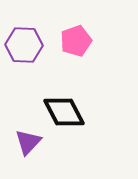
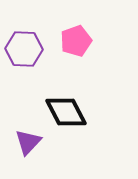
purple hexagon: moved 4 px down
black diamond: moved 2 px right
